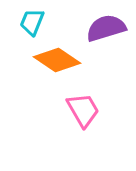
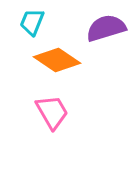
pink trapezoid: moved 31 px left, 2 px down
